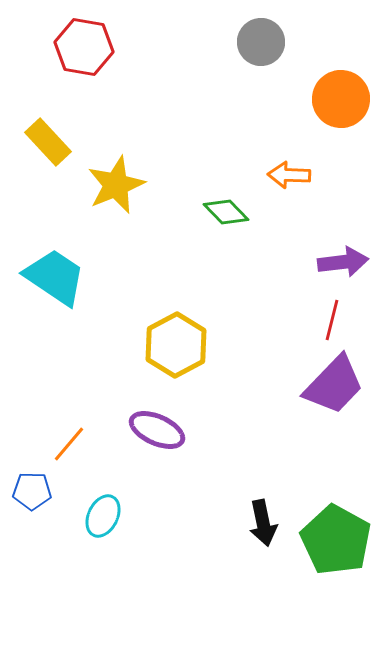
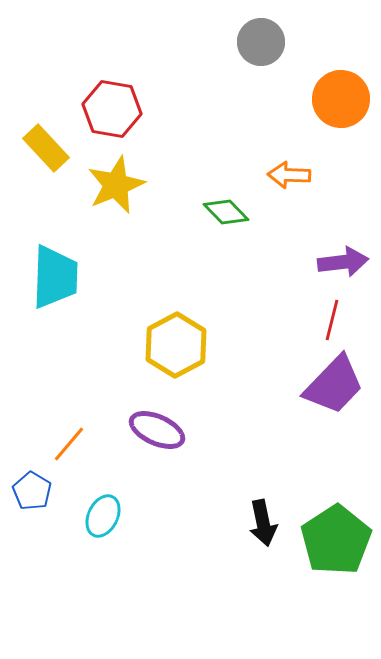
red hexagon: moved 28 px right, 62 px down
yellow rectangle: moved 2 px left, 6 px down
cyan trapezoid: rotated 58 degrees clockwise
blue pentagon: rotated 30 degrees clockwise
green pentagon: rotated 10 degrees clockwise
